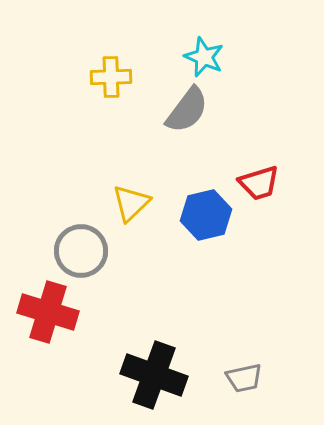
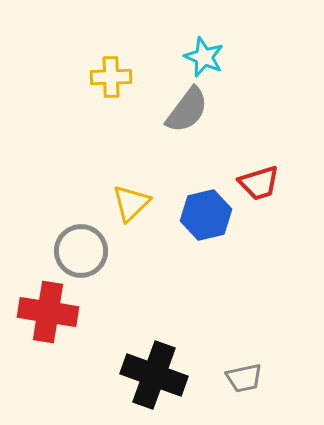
red cross: rotated 8 degrees counterclockwise
